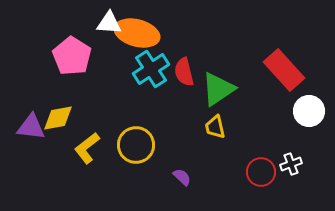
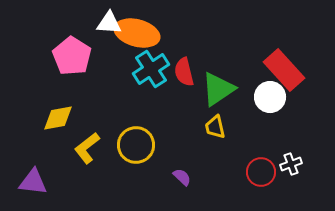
white circle: moved 39 px left, 14 px up
purple triangle: moved 2 px right, 55 px down
